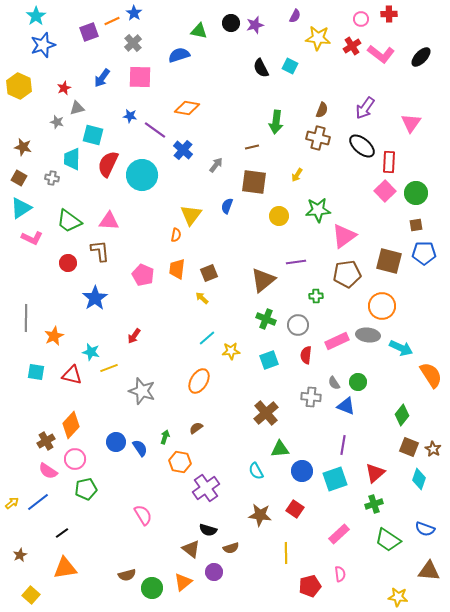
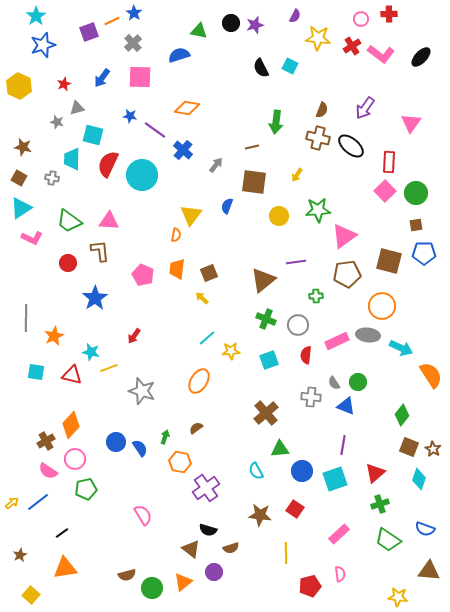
red star at (64, 88): moved 4 px up
black ellipse at (362, 146): moved 11 px left
green cross at (374, 504): moved 6 px right
